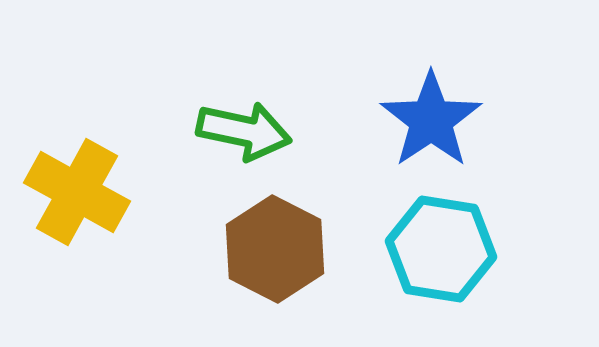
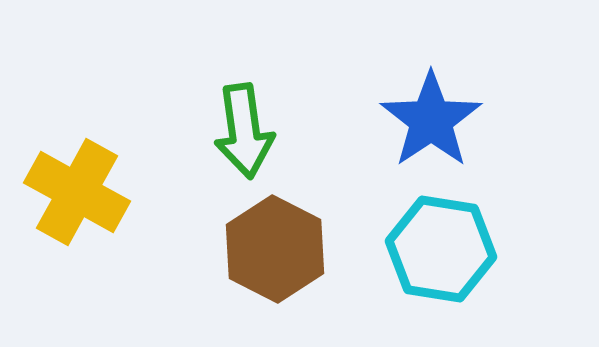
green arrow: rotated 70 degrees clockwise
